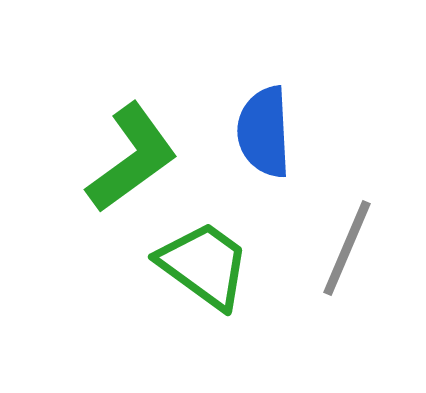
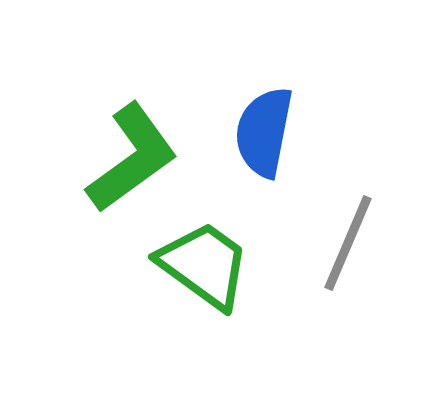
blue semicircle: rotated 14 degrees clockwise
gray line: moved 1 px right, 5 px up
